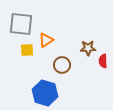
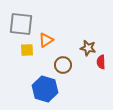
brown star: rotated 14 degrees clockwise
red semicircle: moved 2 px left, 1 px down
brown circle: moved 1 px right
blue hexagon: moved 4 px up
